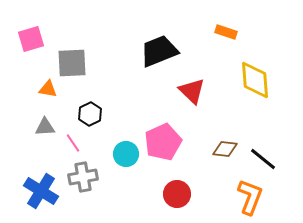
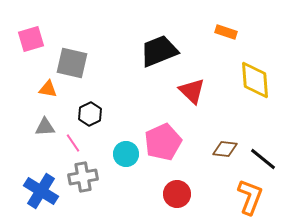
gray square: rotated 16 degrees clockwise
